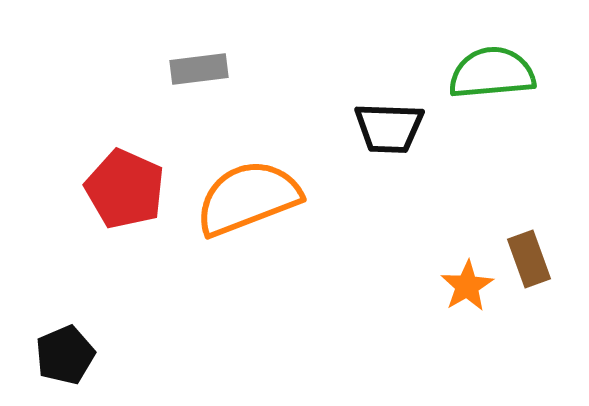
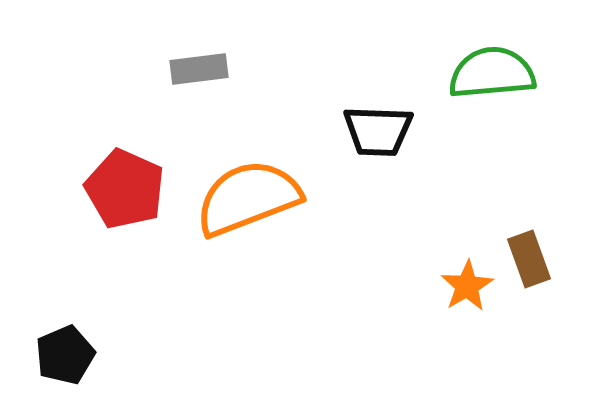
black trapezoid: moved 11 px left, 3 px down
